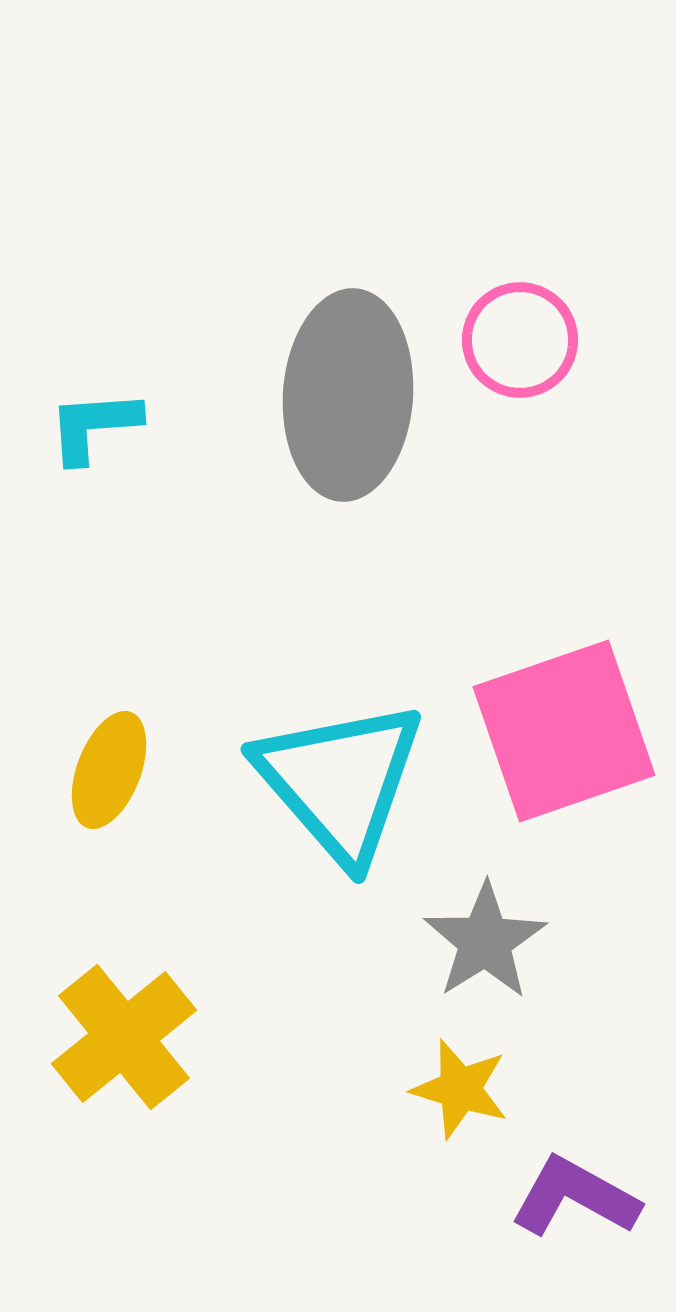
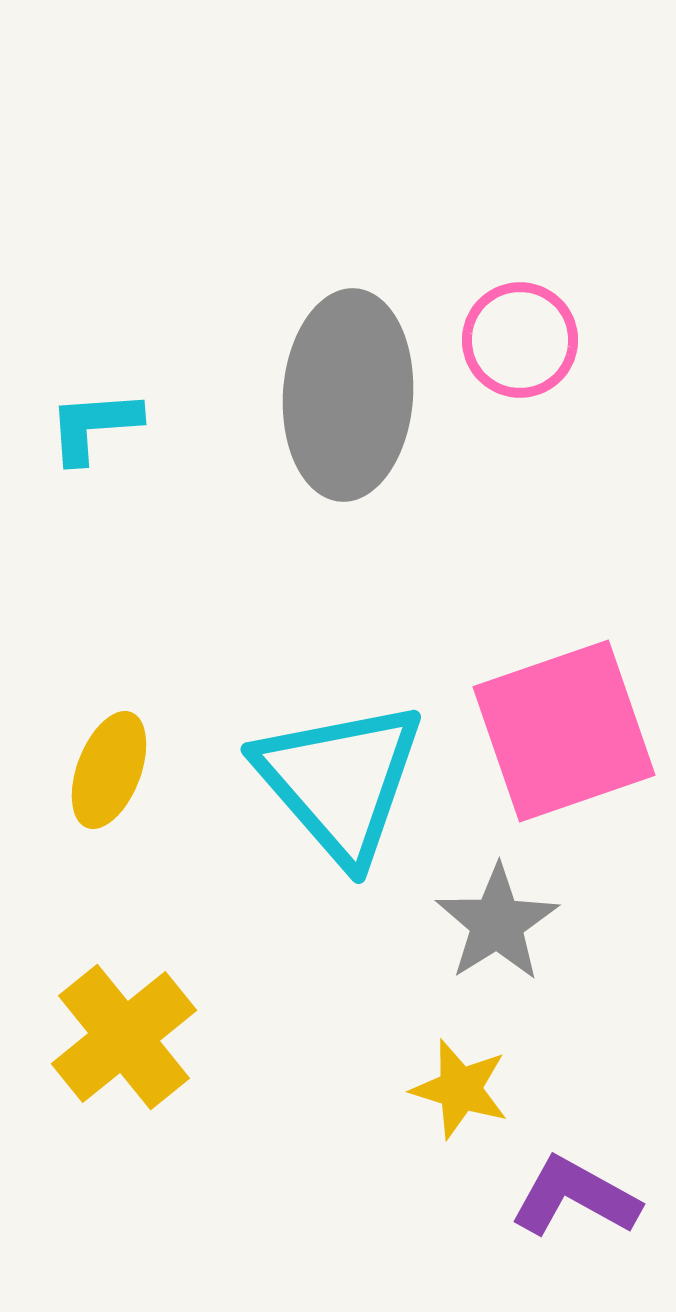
gray star: moved 12 px right, 18 px up
